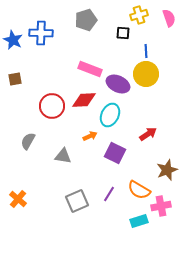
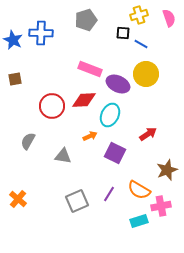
blue line: moved 5 px left, 7 px up; rotated 56 degrees counterclockwise
